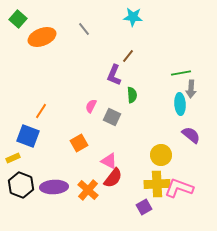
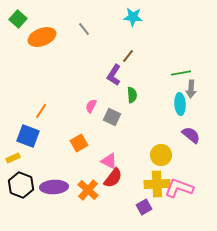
purple L-shape: rotated 10 degrees clockwise
